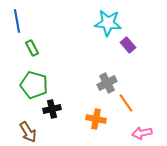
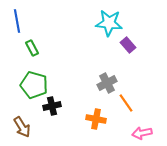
cyan star: moved 1 px right
black cross: moved 3 px up
brown arrow: moved 6 px left, 5 px up
